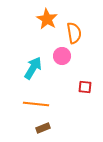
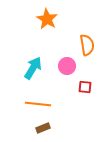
orange semicircle: moved 13 px right, 12 px down
pink circle: moved 5 px right, 10 px down
orange line: moved 2 px right
